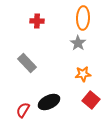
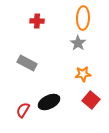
gray rectangle: rotated 18 degrees counterclockwise
